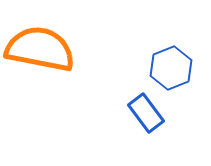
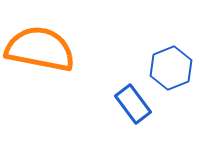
blue rectangle: moved 13 px left, 9 px up
